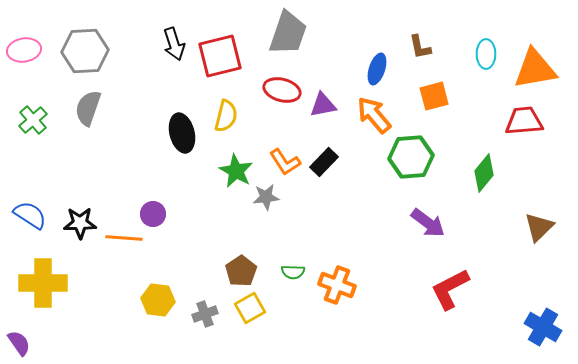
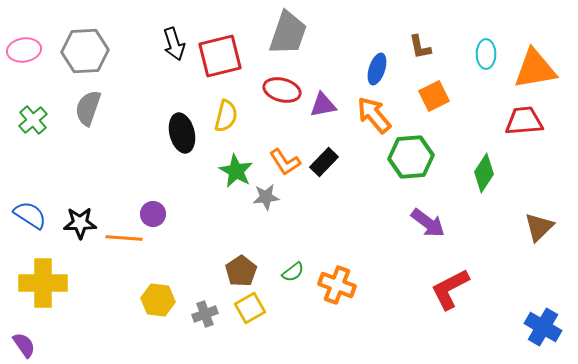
orange square: rotated 12 degrees counterclockwise
green diamond: rotated 6 degrees counterclockwise
green semicircle: rotated 40 degrees counterclockwise
purple semicircle: moved 5 px right, 2 px down
